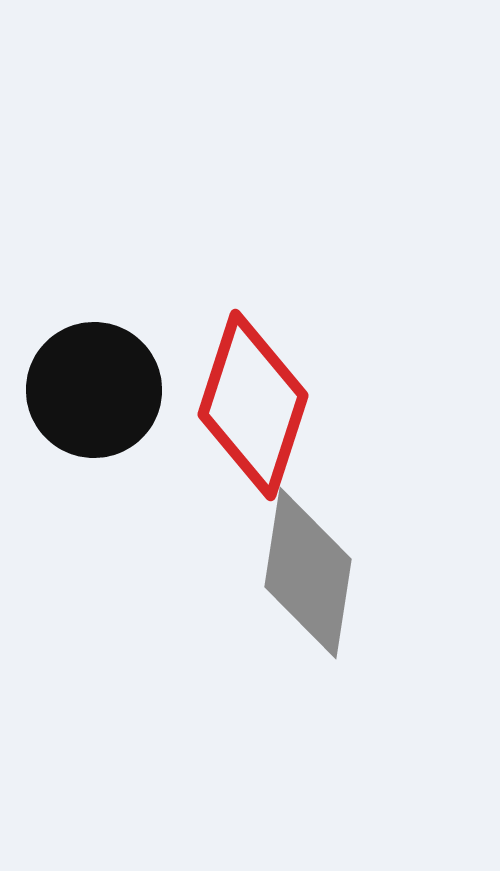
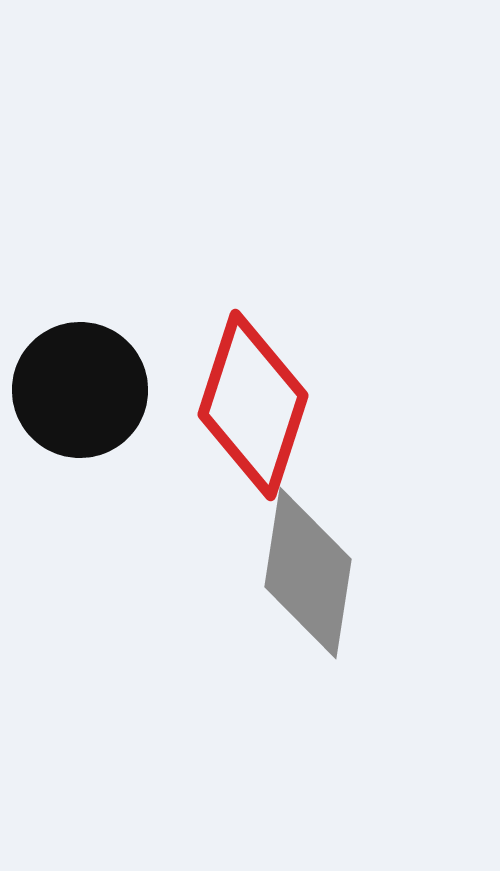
black circle: moved 14 px left
